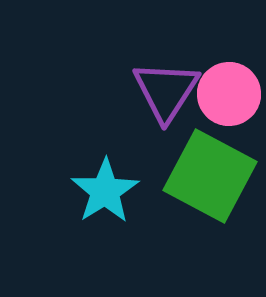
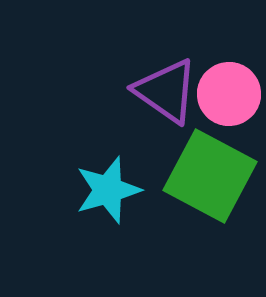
purple triangle: rotated 28 degrees counterclockwise
cyan star: moved 3 px right, 1 px up; rotated 16 degrees clockwise
